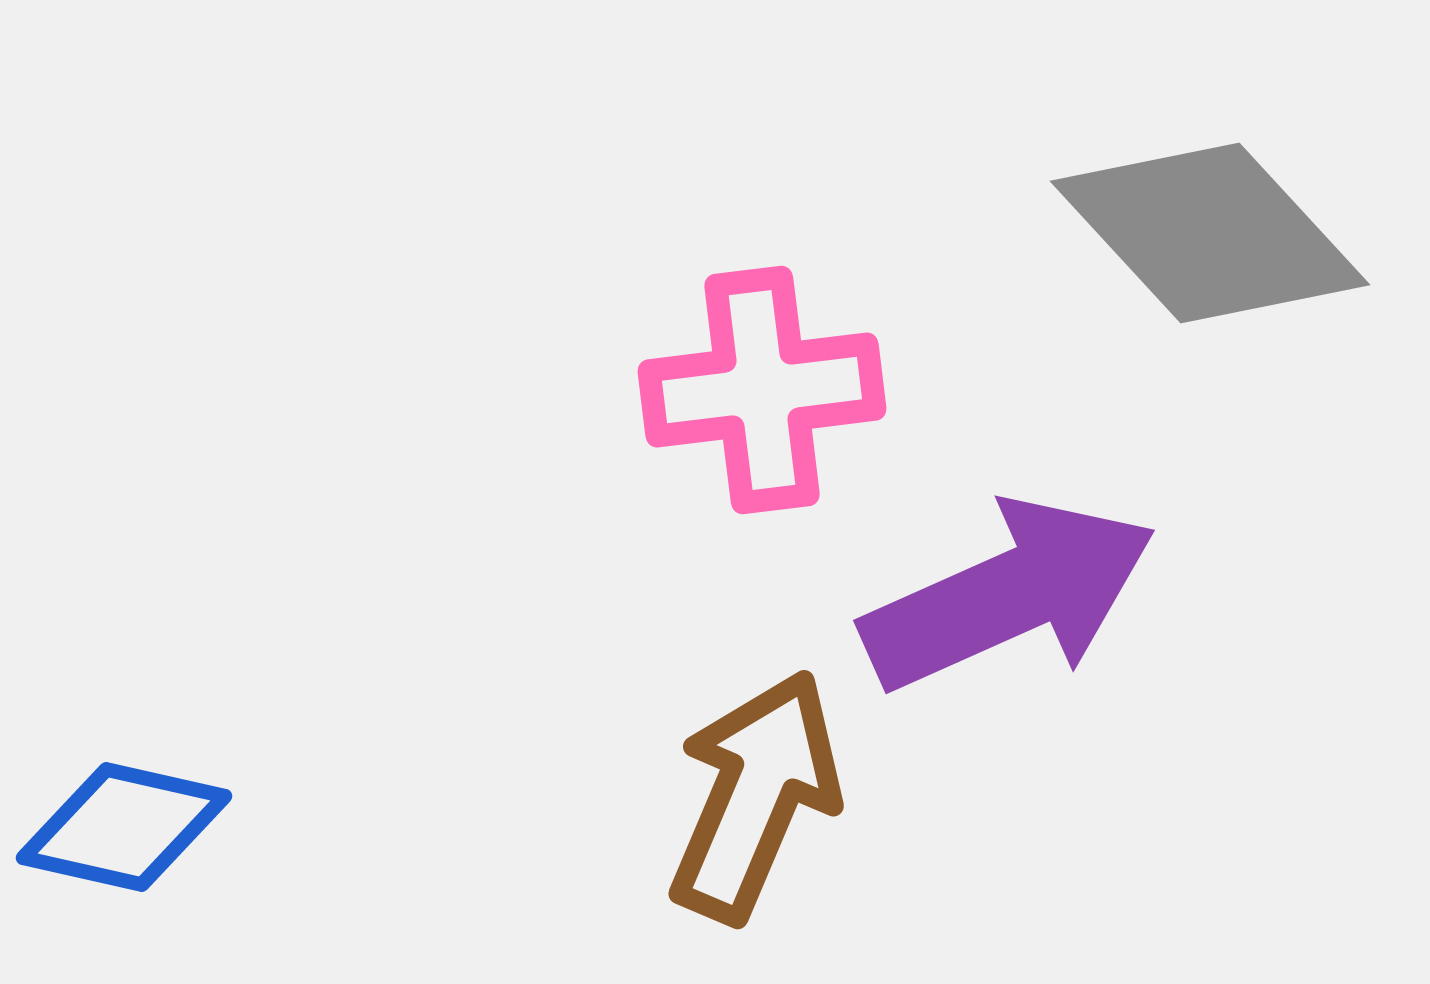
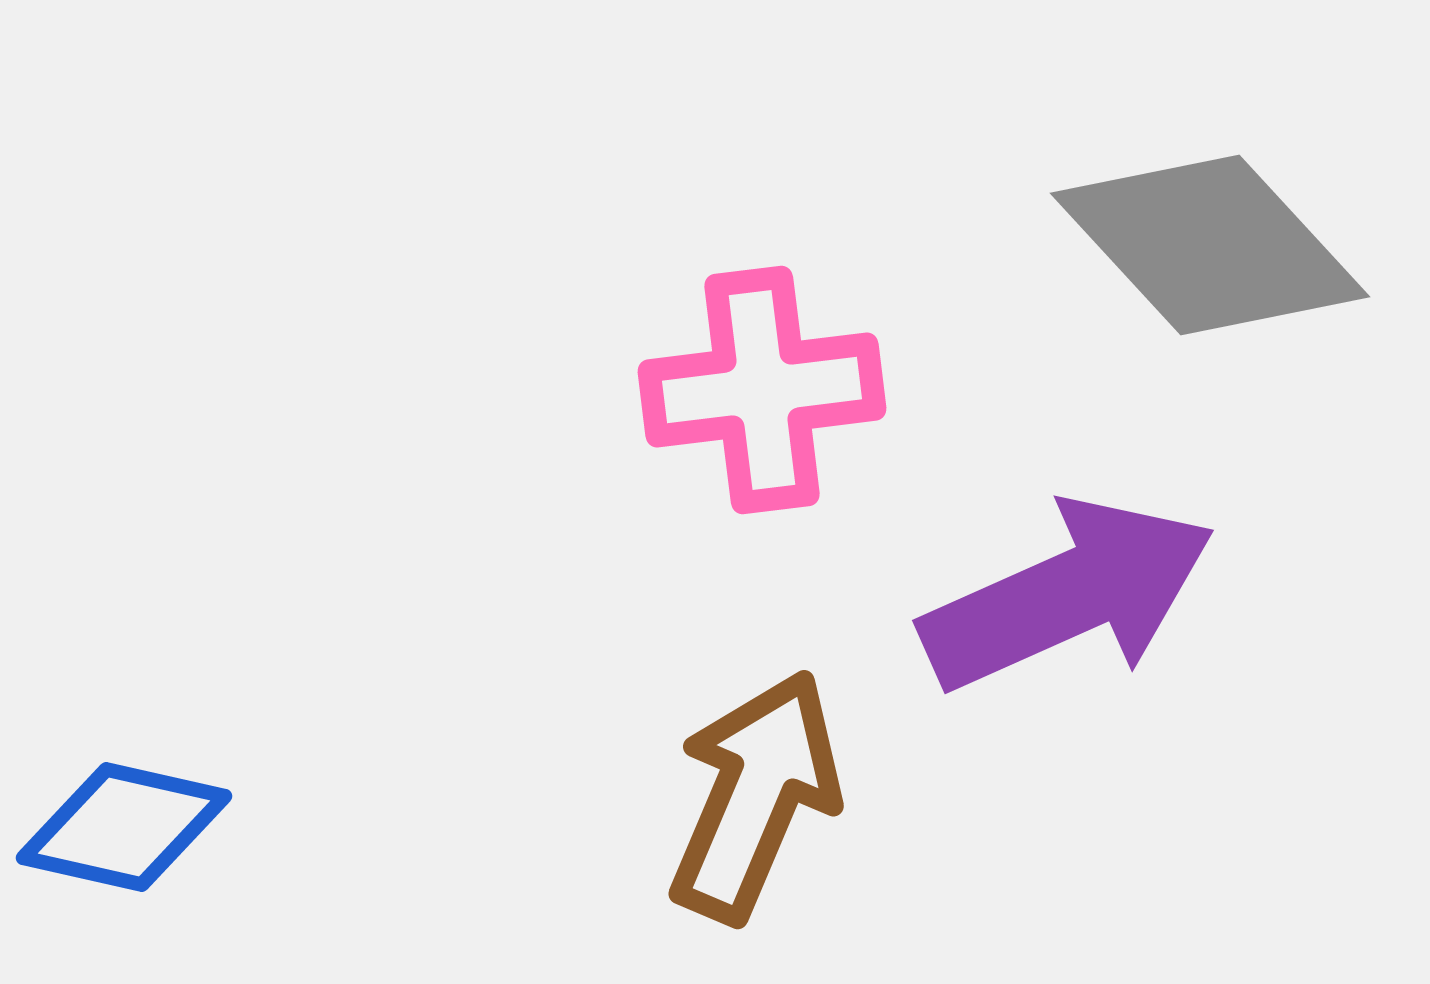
gray diamond: moved 12 px down
purple arrow: moved 59 px right
